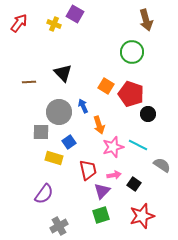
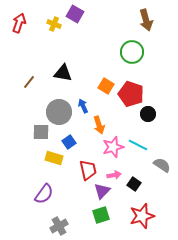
red arrow: rotated 18 degrees counterclockwise
black triangle: rotated 36 degrees counterclockwise
brown line: rotated 48 degrees counterclockwise
